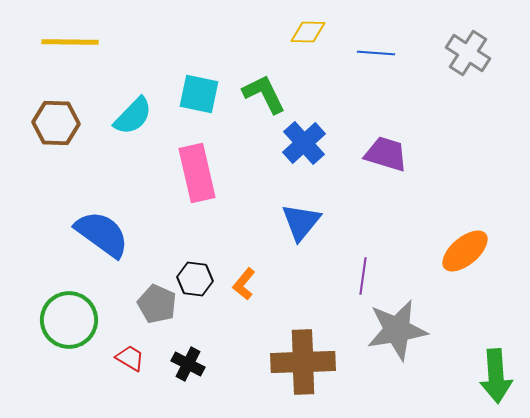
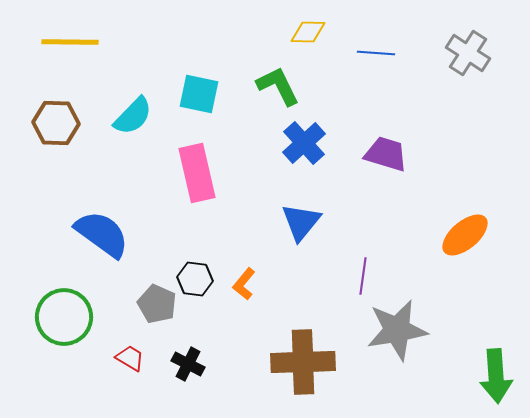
green L-shape: moved 14 px right, 8 px up
orange ellipse: moved 16 px up
green circle: moved 5 px left, 3 px up
